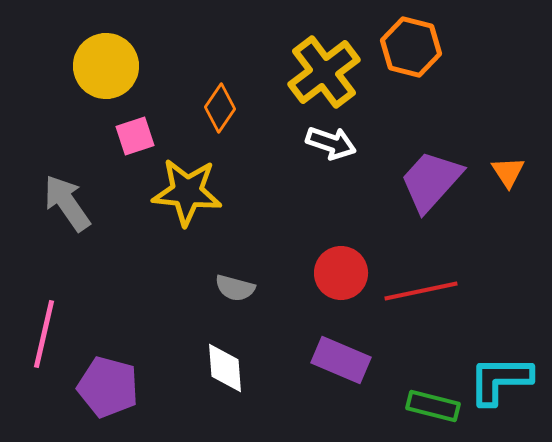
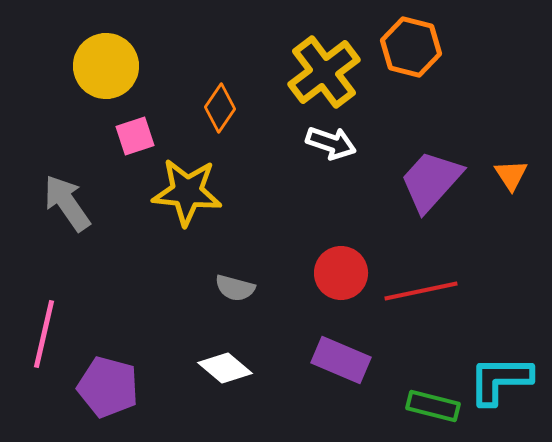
orange triangle: moved 3 px right, 3 px down
white diamond: rotated 46 degrees counterclockwise
